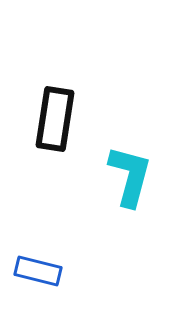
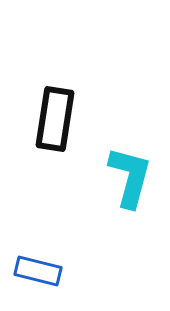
cyan L-shape: moved 1 px down
